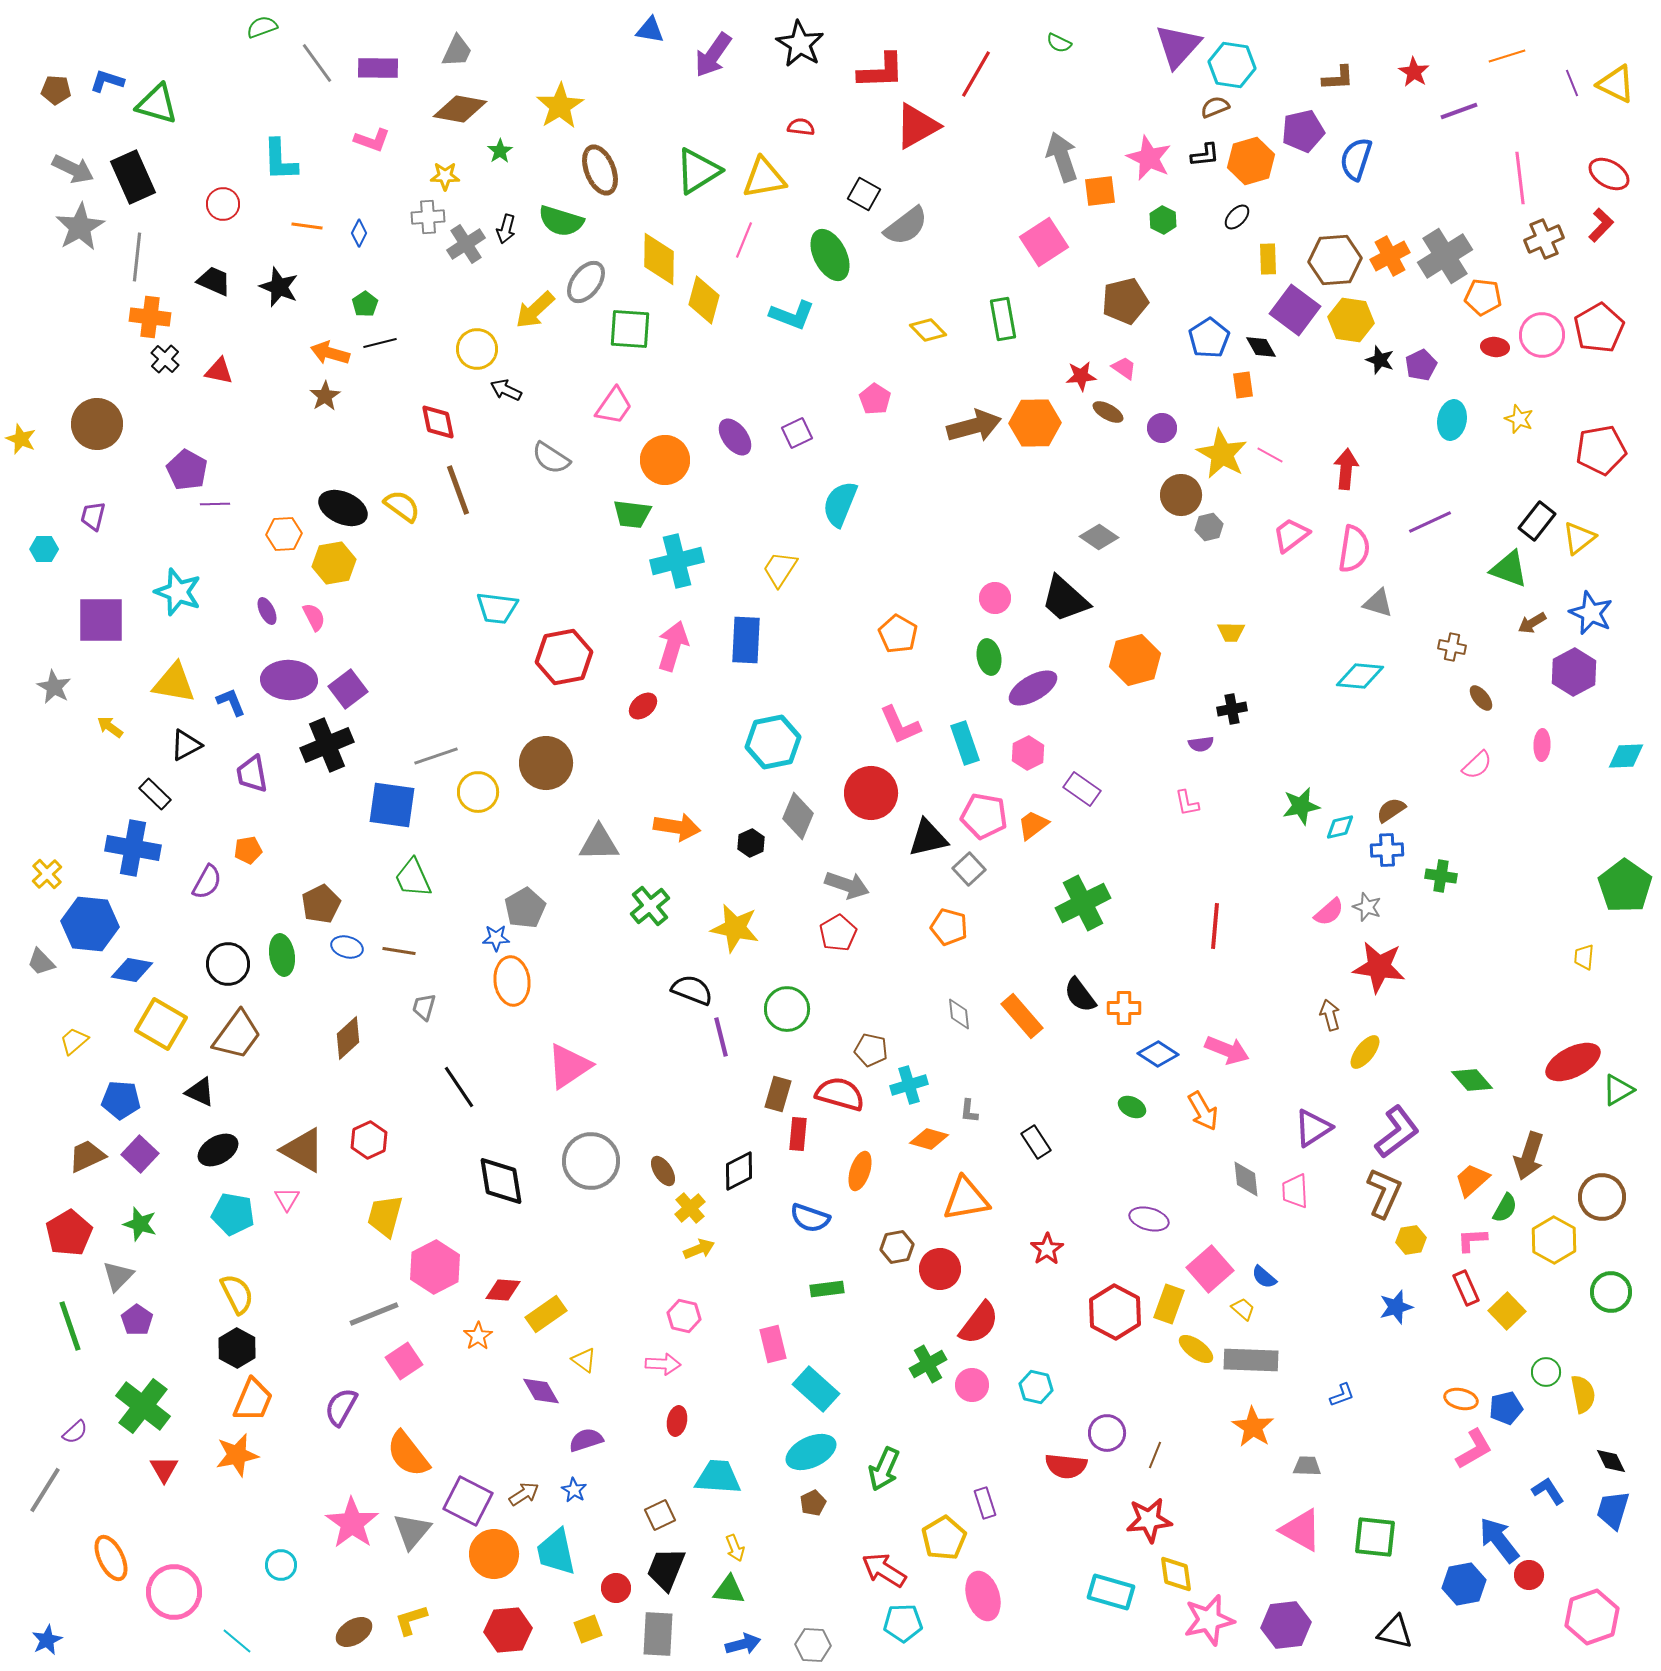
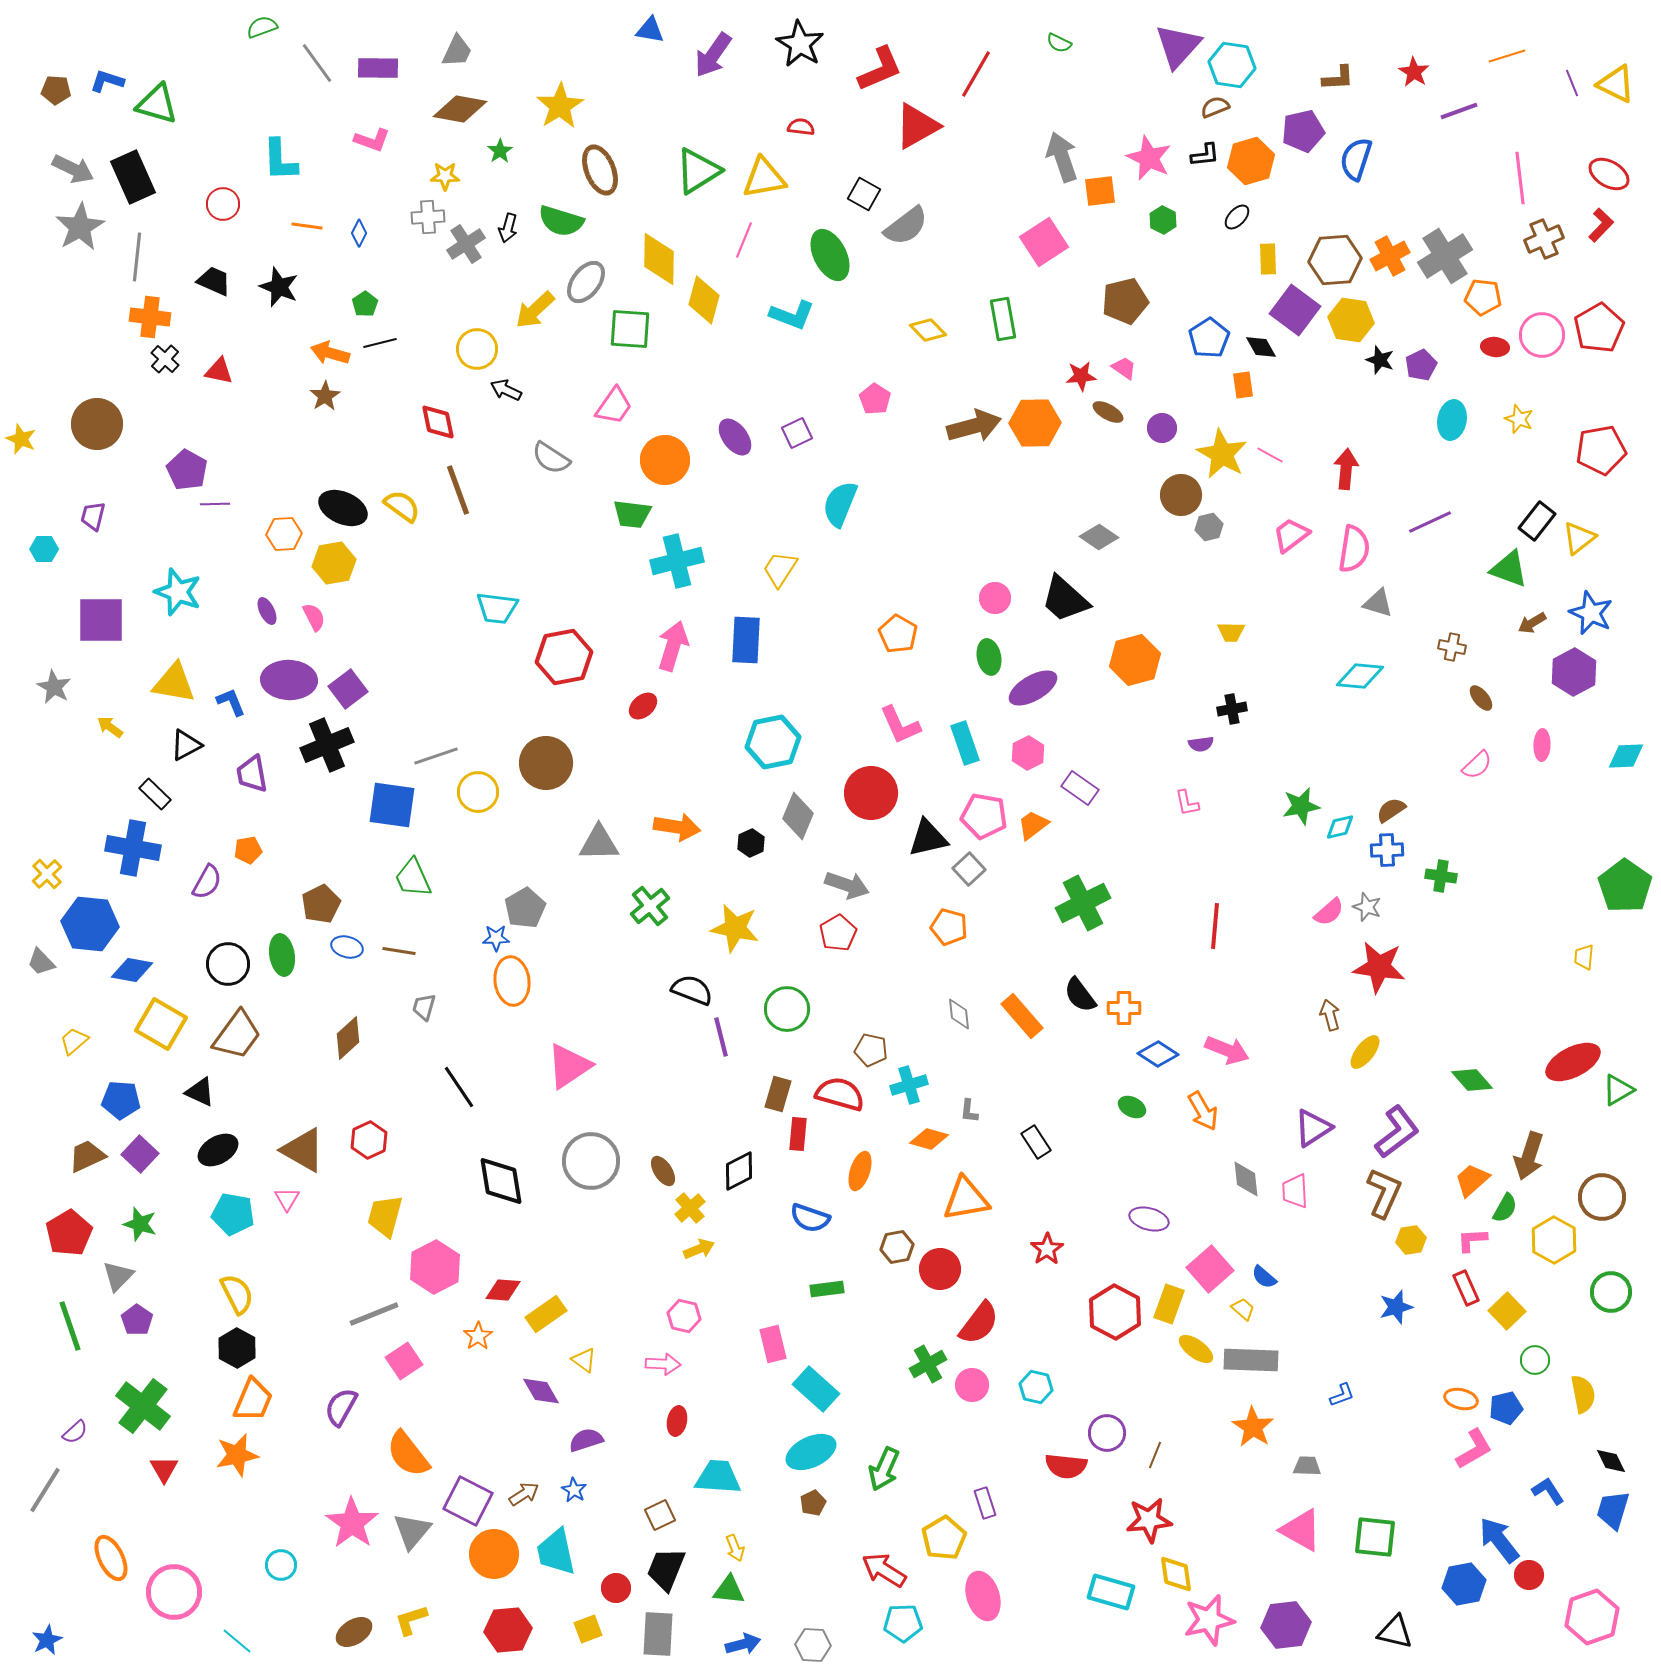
red L-shape at (881, 71): moved 1 px left, 2 px up; rotated 21 degrees counterclockwise
black arrow at (506, 229): moved 2 px right, 1 px up
purple rectangle at (1082, 789): moved 2 px left, 1 px up
green circle at (1546, 1372): moved 11 px left, 12 px up
